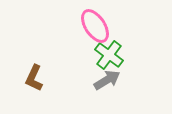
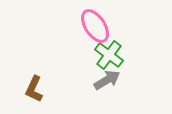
brown L-shape: moved 11 px down
